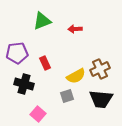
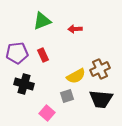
red rectangle: moved 2 px left, 8 px up
pink square: moved 9 px right, 1 px up
